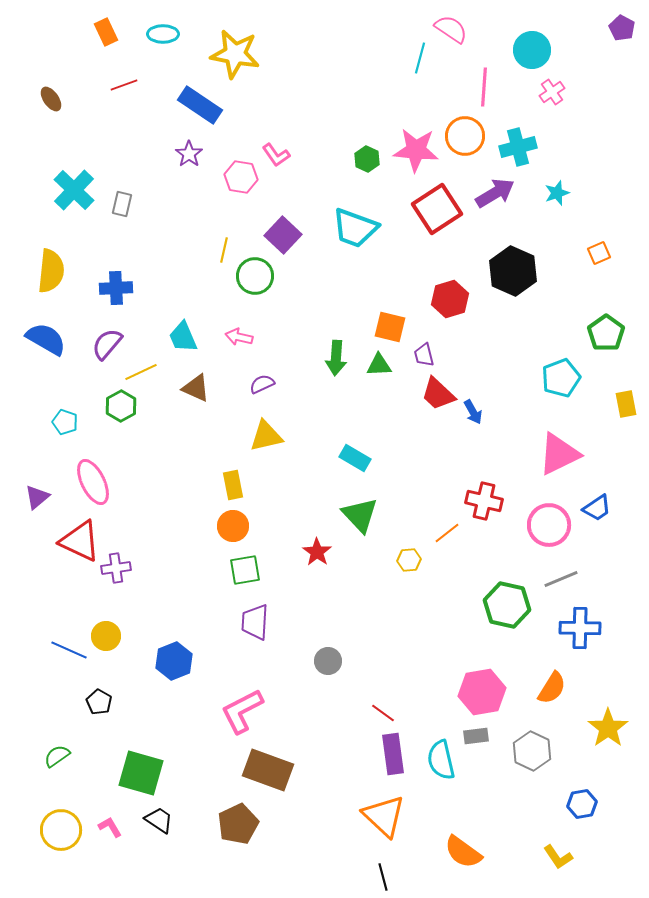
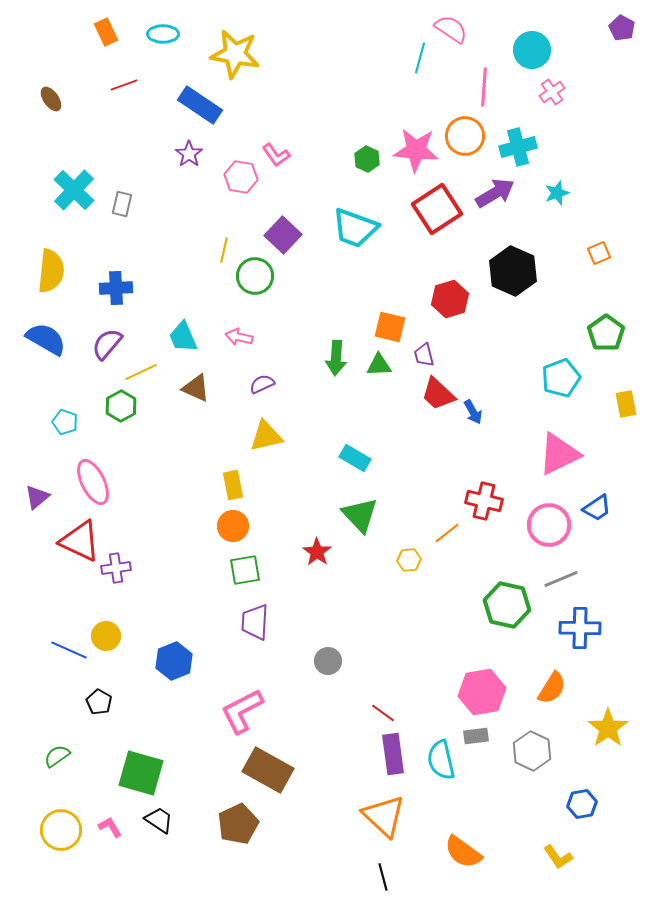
brown rectangle at (268, 770): rotated 9 degrees clockwise
